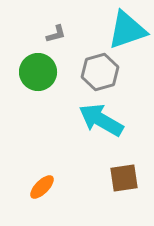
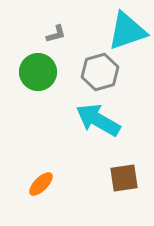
cyan triangle: moved 1 px down
cyan arrow: moved 3 px left
orange ellipse: moved 1 px left, 3 px up
